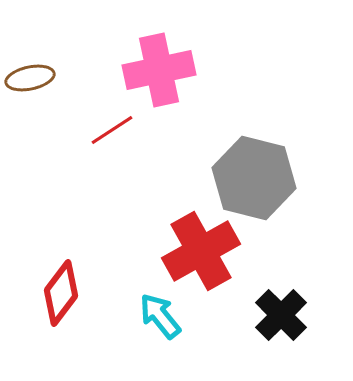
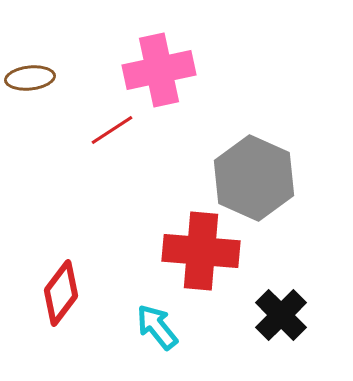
brown ellipse: rotated 6 degrees clockwise
gray hexagon: rotated 10 degrees clockwise
red cross: rotated 34 degrees clockwise
cyan arrow: moved 3 px left, 11 px down
